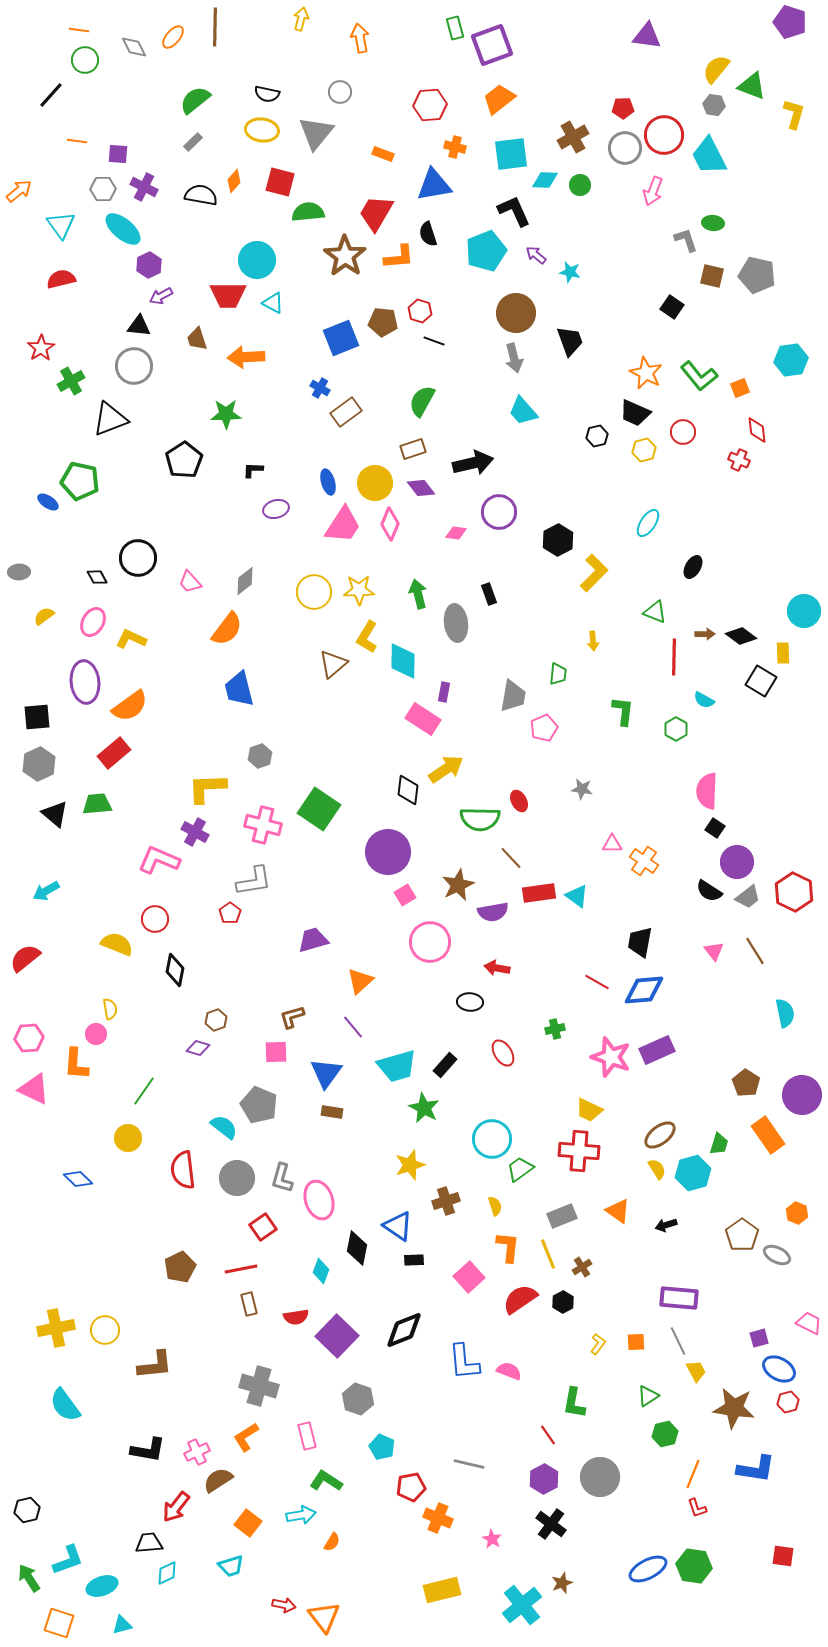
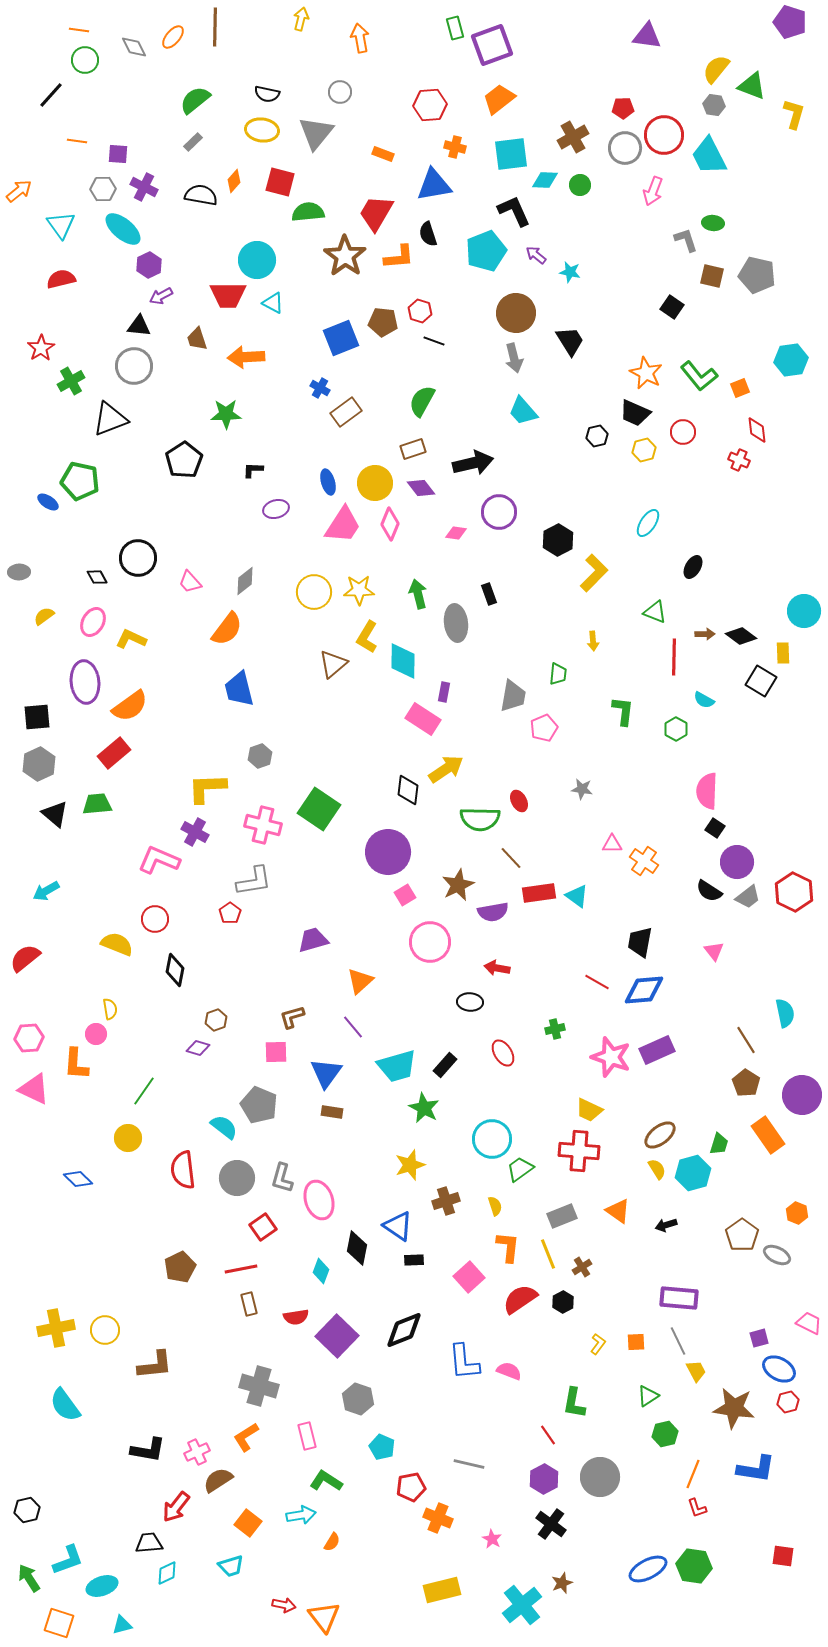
black trapezoid at (570, 341): rotated 12 degrees counterclockwise
brown line at (755, 951): moved 9 px left, 89 px down
